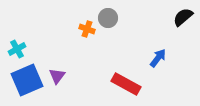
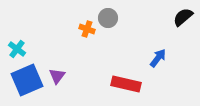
cyan cross: rotated 24 degrees counterclockwise
red rectangle: rotated 16 degrees counterclockwise
